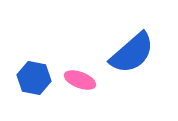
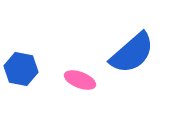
blue hexagon: moved 13 px left, 9 px up
